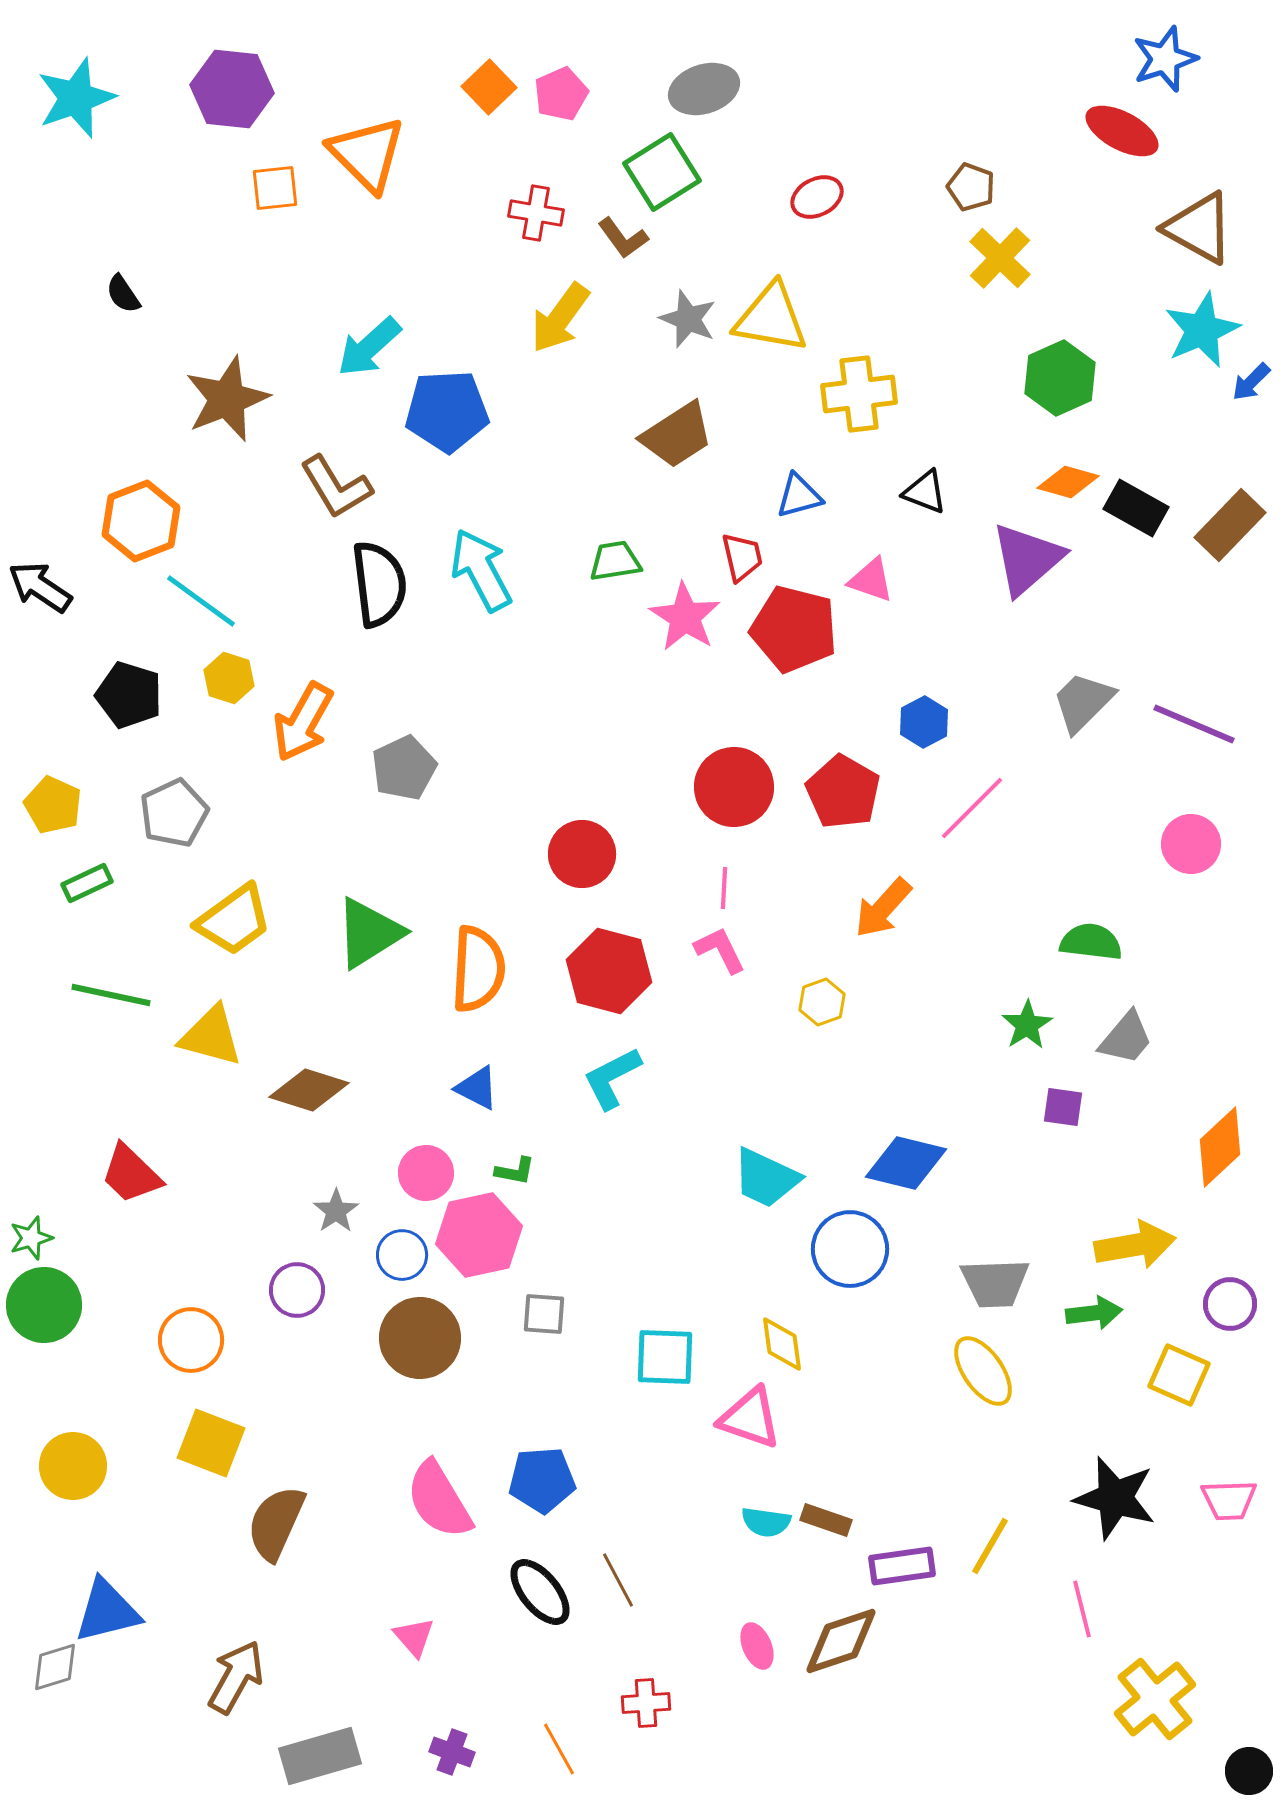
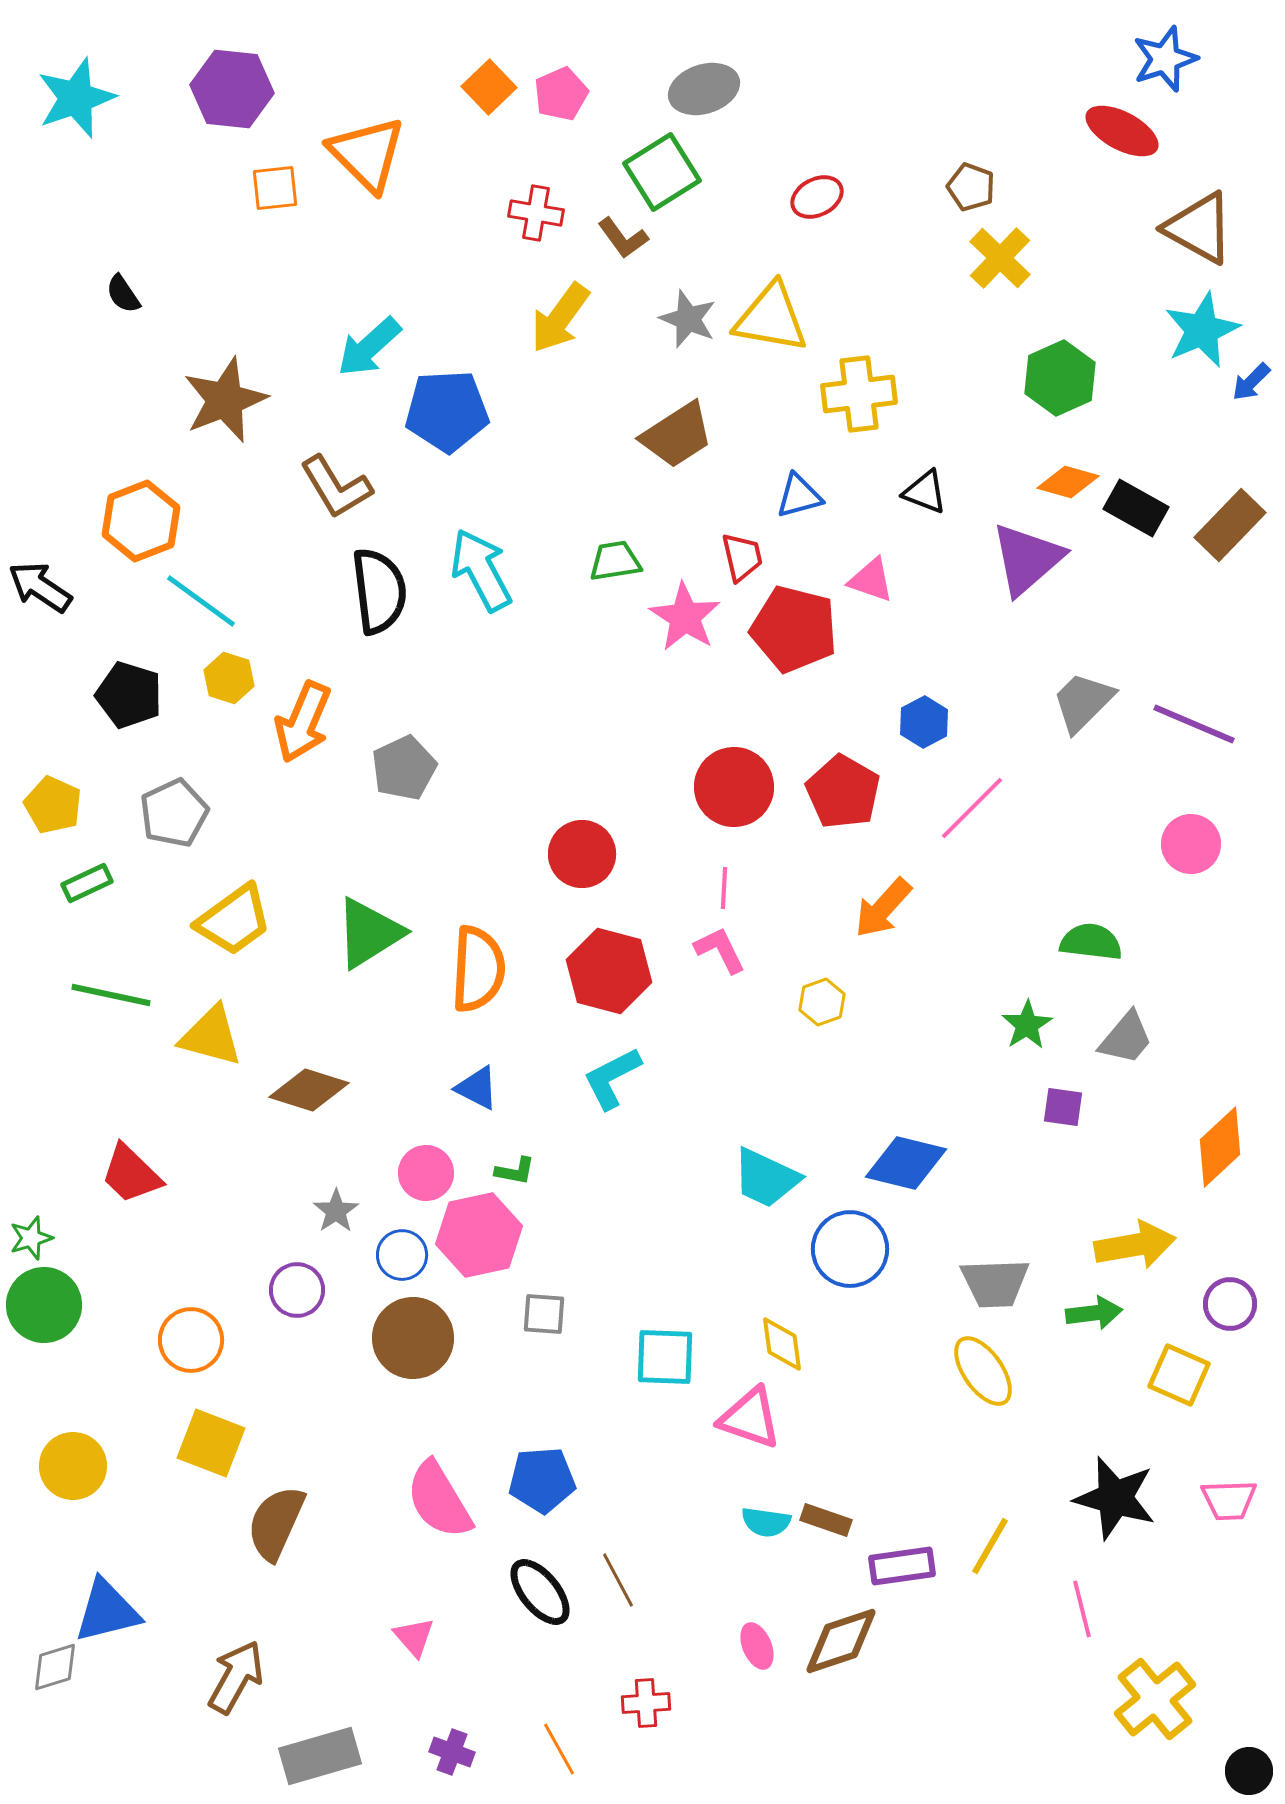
brown star at (227, 399): moved 2 px left, 1 px down
black semicircle at (379, 584): moved 7 px down
orange arrow at (303, 722): rotated 6 degrees counterclockwise
brown circle at (420, 1338): moved 7 px left
